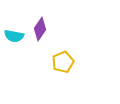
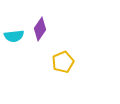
cyan semicircle: rotated 18 degrees counterclockwise
